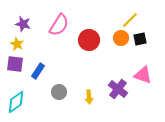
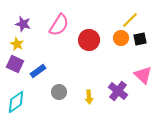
purple square: rotated 18 degrees clockwise
blue rectangle: rotated 21 degrees clockwise
pink triangle: rotated 24 degrees clockwise
purple cross: moved 2 px down
